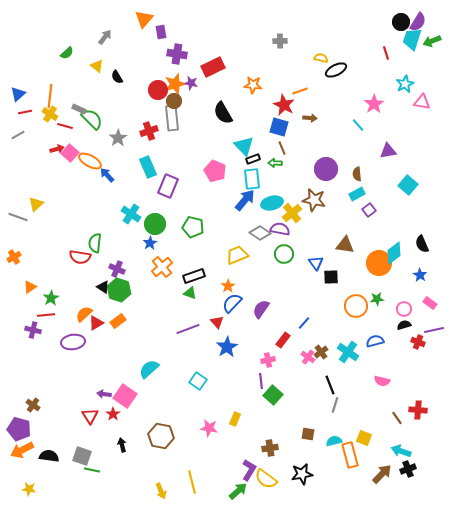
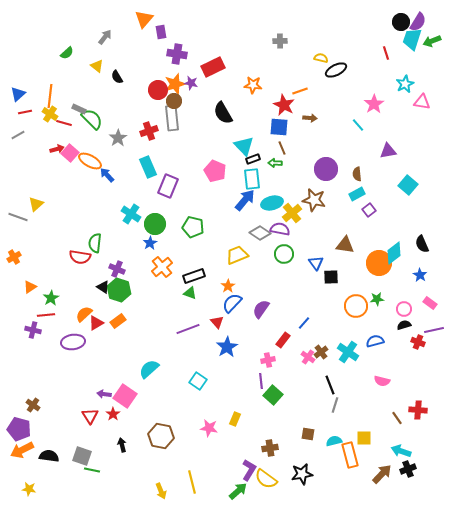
red line at (65, 126): moved 1 px left, 3 px up
blue square at (279, 127): rotated 12 degrees counterclockwise
yellow square at (364, 438): rotated 21 degrees counterclockwise
